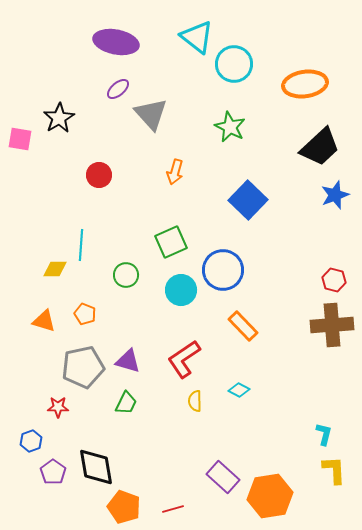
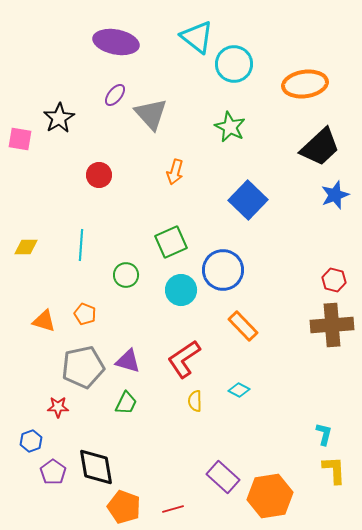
purple ellipse at (118, 89): moved 3 px left, 6 px down; rotated 10 degrees counterclockwise
yellow diamond at (55, 269): moved 29 px left, 22 px up
